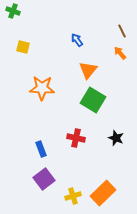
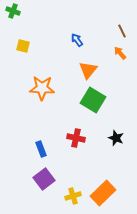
yellow square: moved 1 px up
